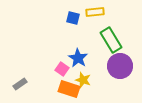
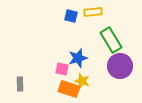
yellow rectangle: moved 2 px left
blue square: moved 2 px left, 2 px up
blue star: rotated 24 degrees clockwise
pink square: rotated 24 degrees counterclockwise
yellow star: moved 1 px left, 1 px down
gray rectangle: rotated 56 degrees counterclockwise
